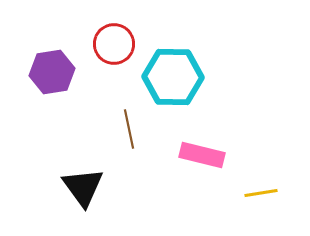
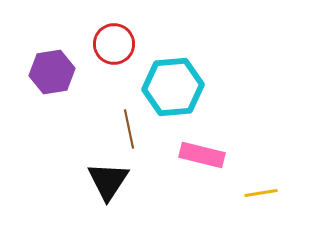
cyan hexagon: moved 10 px down; rotated 6 degrees counterclockwise
black triangle: moved 25 px right, 6 px up; rotated 9 degrees clockwise
